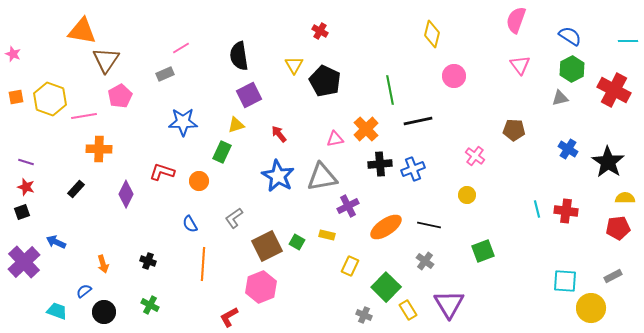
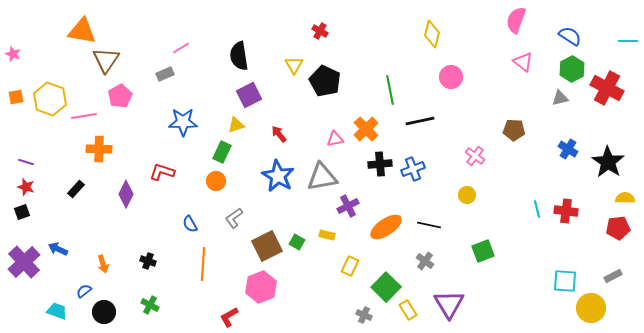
pink triangle at (520, 65): moved 3 px right, 3 px up; rotated 15 degrees counterclockwise
pink circle at (454, 76): moved 3 px left, 1 px down
red cross at (614, 90): moved 7 px left, 2 px up
black line at (418, 121): moved 2 px right
orange circle at (199, 181): moved 17 px right
blue arrow at (56, 242): moved 2 px right, 7 px down
